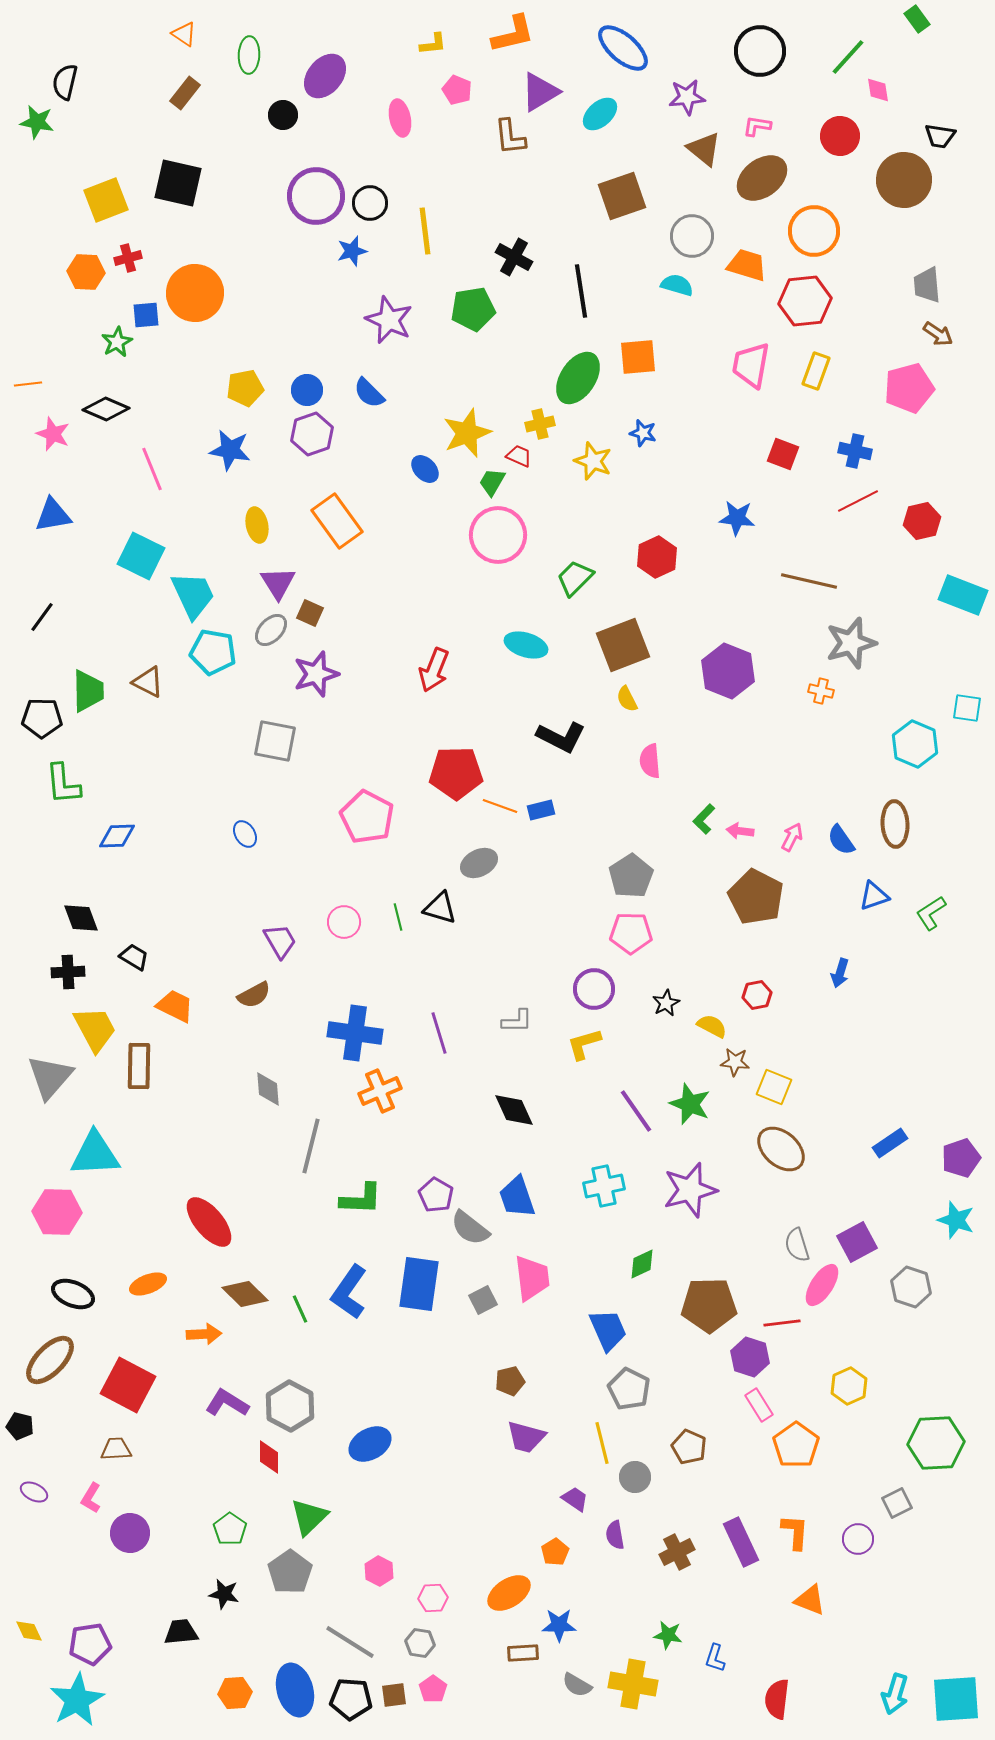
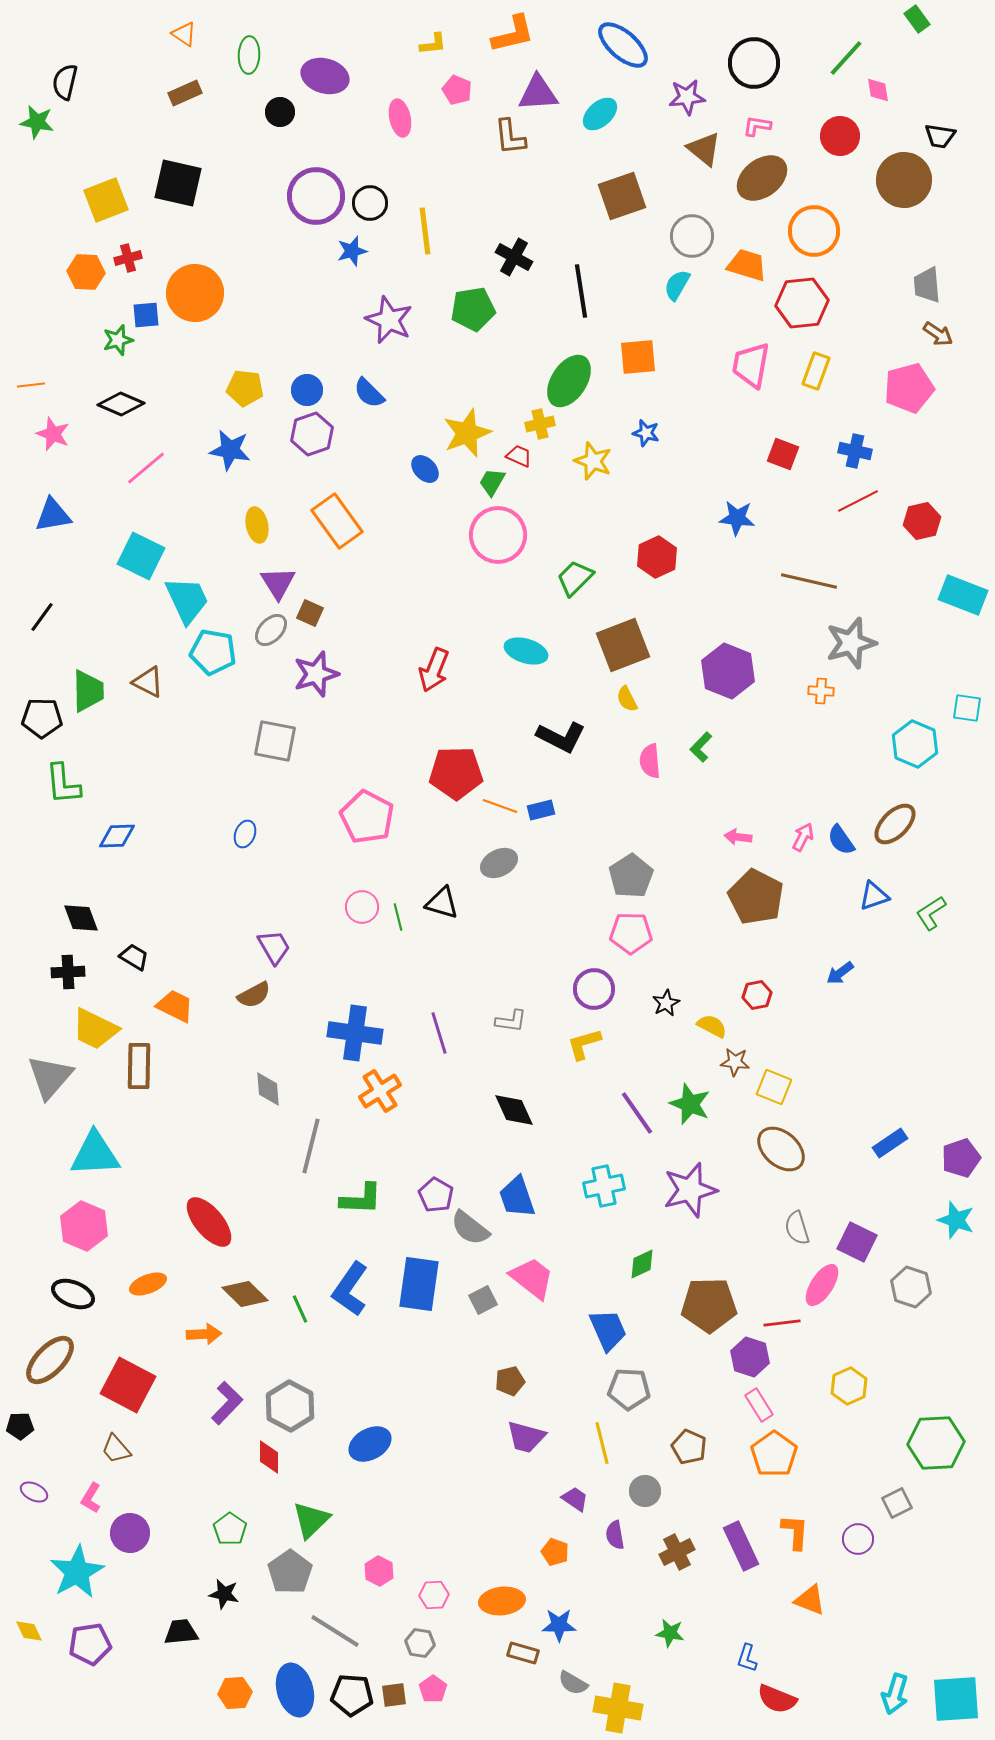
blue ellipse at (623, 48): moved 3 px up
black circle at (760, 51): moved 6 px left, 12 px down
green line at (848, 57): moved 2 px left, 1 px down
purple ellipse at (325, 76): rotated 66 degrees clockwise
purple triangle at (540, 92): moved 2 px left, 1 px down; rotated 27 degrees clockwise
brown rectangle at (185, 93): rotated 28 degrees clockwise
black circle at (283, 115): moved 3 px left, 3 px up
cyan semicircle at (677, 285): rotated 76 degrees counterclockwise
red hexagon at (805, 301): moved 3 px left, 2 px down
green star at (117, 342): moved 1 px right, 2 px up; rotated 12 degrees clockwise
green ellipse at (578, 378): moved 9 px left, 3 px down
orange line at (28, 384): moved 3 px right, 1 px down
yellow pentagon at (245, 388): rotated 18 degrees clockwise
black diamond at (106, 409): moved 15 px right, 5 px up
blue star at (643, 433): moved 3 px right
pink line at (152, 469): moved 6 px left, 1 px up; rotated 72 degrees clockwise
cyan trapezoid at (193, 595): moved 6 px left, 5 px down
cyan ellipse at (526, 645): moved 6 px down
orange cross at (821, 691): rotated 10 degrees counterclockwise
green L-shape at (704, 819): moved 3 px left, 72 px up
brown ellipse at (895, 824): rotated 48 degrees clockwise
pink arrow at (740, 831): moved 2 px left, 6 px down
blue ellipse at (245, 834): rotated 52 degrees clockwise
pink arrow at (792, 837): moved 11 px right
gray ellipse at (479, 863): moved 20 px right
black triangle at (440, 908): moved 2 px right, 5 px up
pink circle at (344, 922): moved 18 px right, 15 px up
purple trapezoid at (280, 941): moved 6 px left, 6 px down
blue arrow at (840, 973): rotated 36 degrees clockwise
gray L-shape at (517, 1021): moved 6 px left; rotated 8 degrees clockwise
yellow trapezoid at (95, 1029): rotated 144 degrees clockwise
orange cross at (380, 1091): rotated 9 degrees counterclockwise
purple line at (636, 1111): moved 1 px right, 2 px down
pink hexagon at (57, 1212): moved 27 px right, 14 px down; rotated 21 degrees clockwise
purple square at (857, 1242): rotated 36 degrees counterclockwise
gray semicircle at (797, 1245): moved 17 px up
pink trapezoid at (532, 1278): rotated 45 degrees counterclockwise
blue L-shape at (349, 1292): moved 1 px right, 3 px up
gray pentagon at (629, 1389): rotated 24 degrees counterclockwise
purple L-shape at (227, 1403): rotated 102 degrees clockwise
black pentagon at (20, 1426): rotated 16 degrees counterclockwise
orange pentagon at (796, 1445): moved 22 px left, 9 px down
brown trapezoid at (116, 1449): rotated 128 degrees counterclockwise
gray circle at (635, 1477): moved 10 px right, 14 px down
green triangle at (309, 1517): moved 2 px right, 3 px down
purple rectangle at (741, 1542): moved 4 px down
orange pentagon at (555, 1552): rotated 20 degrees counterclockwise
orange ellipse at (509, 1593): moved 7 px left, 8 px down; rotated 27 degrees clockwise
pink hexagon at (433, 1598): moved 1 px right, 3 px up
green star at (668, 1635): moved 2 px right, 2 px up
gray line at (350, 1642): moved 15 px left, 11 px up
brown rectangle at (523, 1653): rotated 20 degrees clockwise
blue L-shape at (715, 1658): moved 32 px right
yellow cross at (633, 1684): moved 15 px left, 24 px down
gray semicircle at (577, 1685): moved 4 px left, 2 px up
black pentagon at (351, 1699): moved 1 px right, 4 px up
red semicircle at (777, 1699): rotated 75 degrees counterclockwise
cyan star at (77, 1700): moved 128 px up
